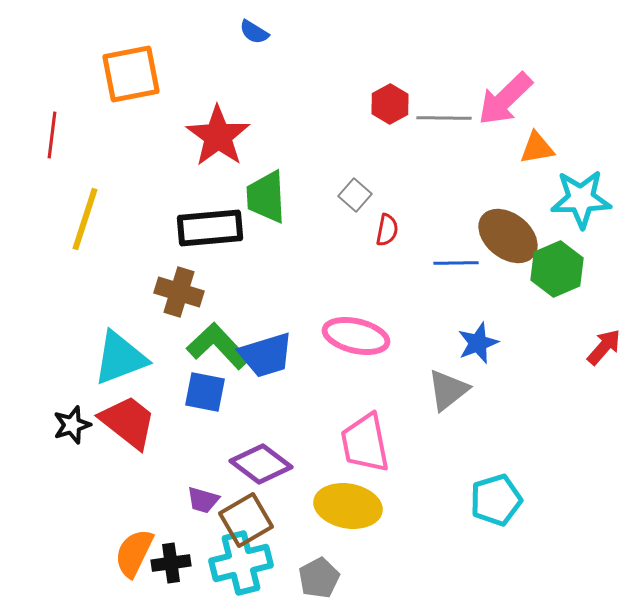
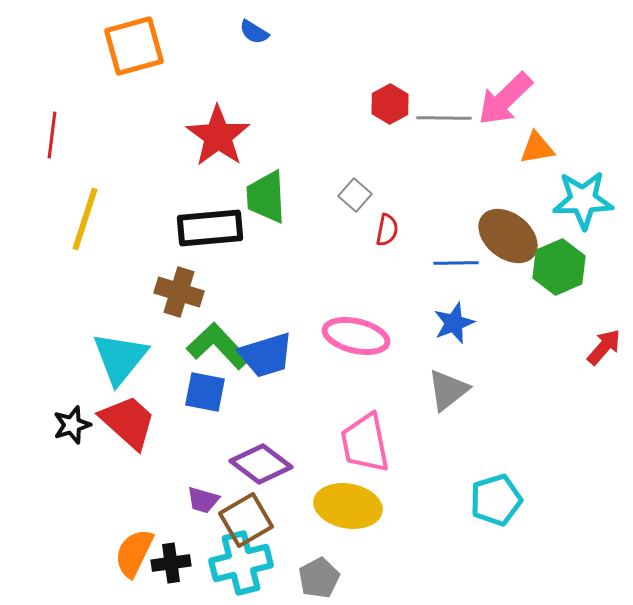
orange square: moved 3 px right, 28 px up; rotated 4 degrees counterclockwise
cyan star: moved 2 px right, 1 px down
green hexagon: moved 2 px right, 2 px up
blue star: moved 24 px left, 20 px up
cyan triangle: rotated 30 degrees counterclockwise
red trapezoid: rotated 4 degrees clockwise
